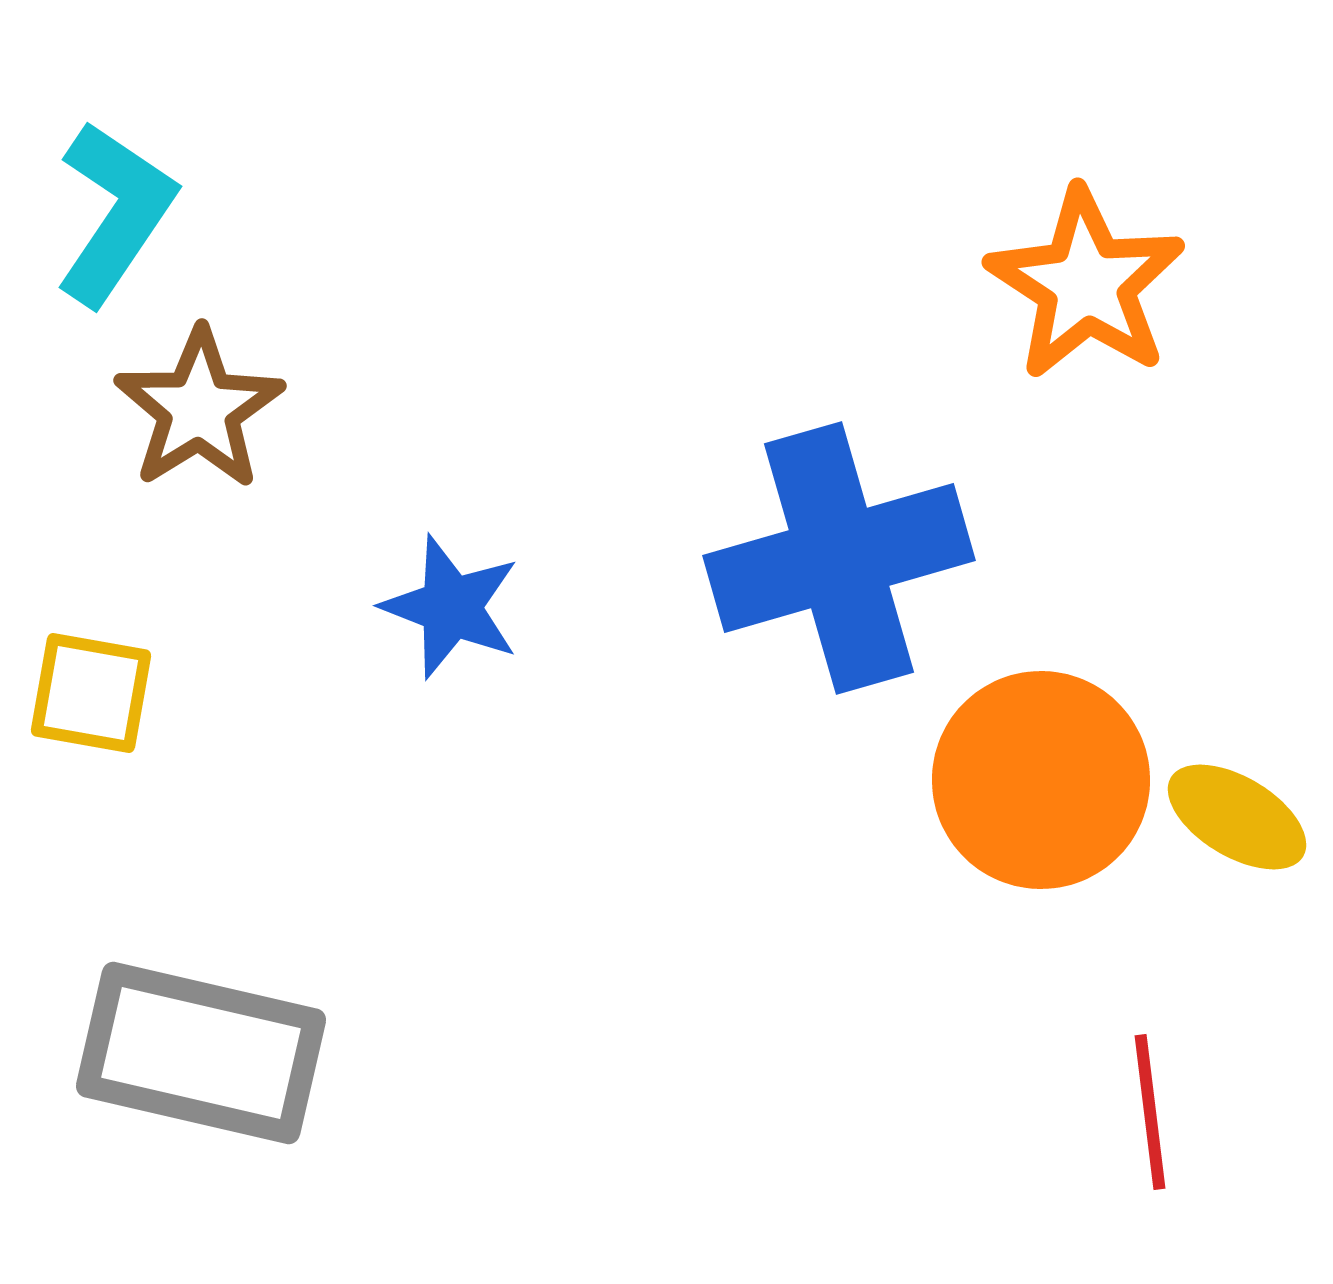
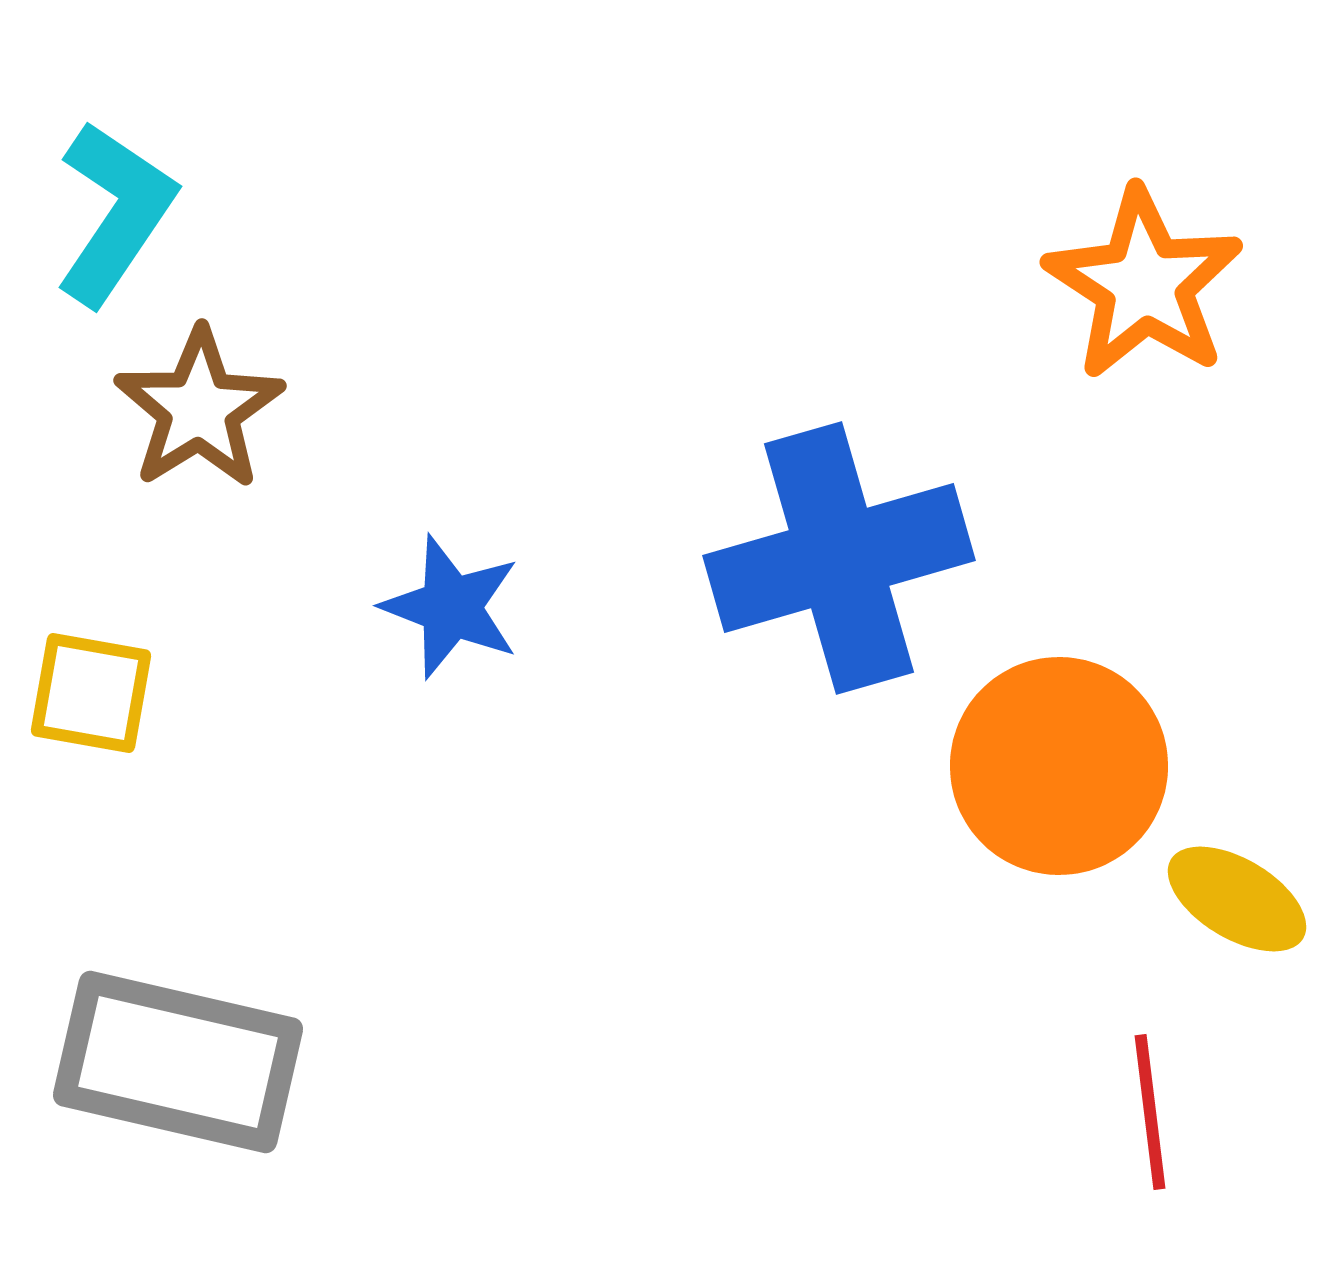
orange star: moved 58 px right
orange circle: moved 18 px right, 14 px up
yellow ellipse: moved 82 px down
gray rectangle: moved 23 px left, 9 px down
